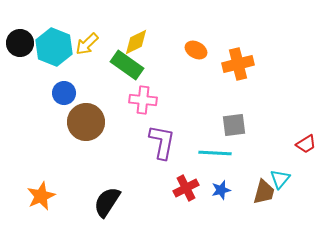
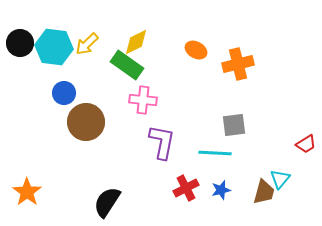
cyan hexagon: rotated 15 degrees counterclockwise
orange star: moved 14 px left, 4 px up; rotated 12 degrees counterclockwise
